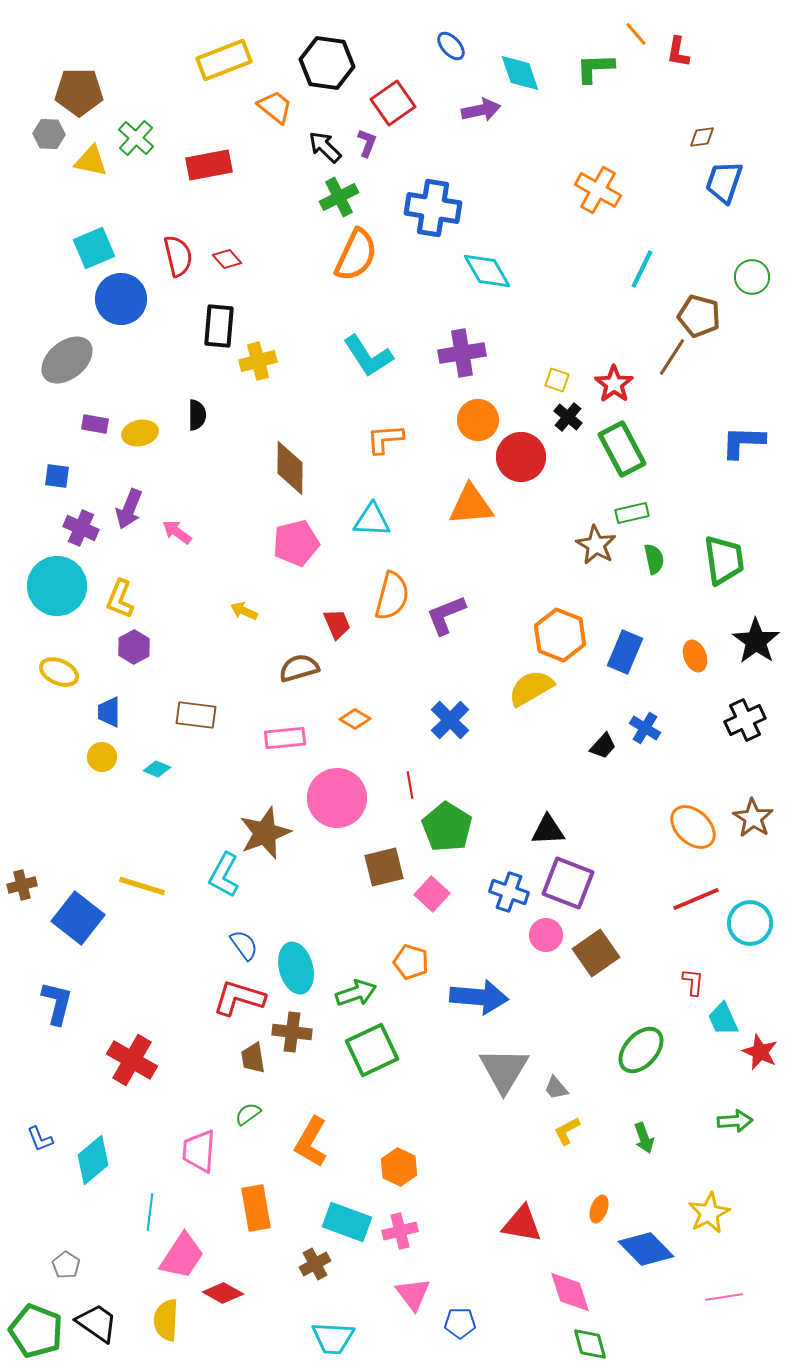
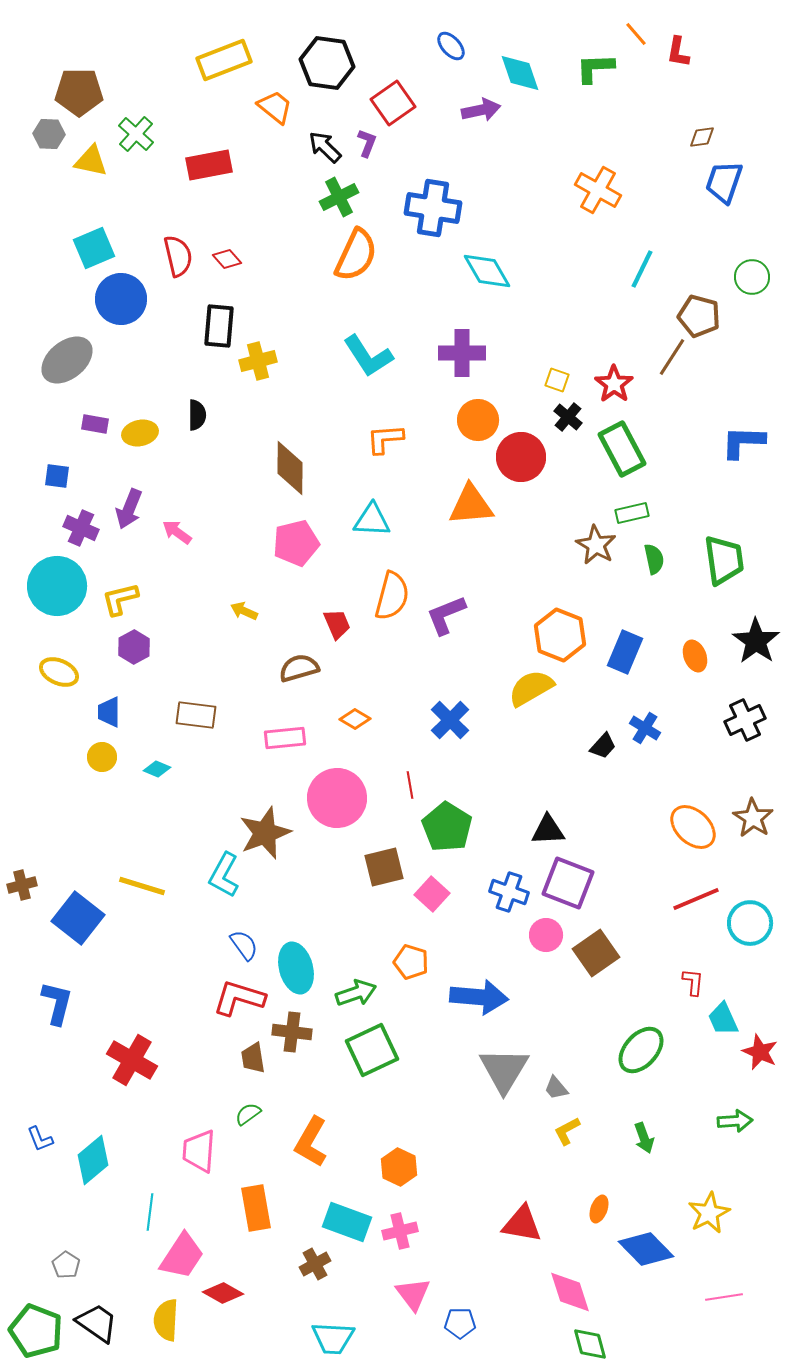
green cross at (136, 138): moved 4 px up
purple cross at (462, 353): rotated 9 degrees clockwise
yellow L-shape at (120, 599): rotated 54 degrees clockwise
